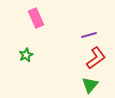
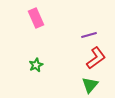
green star: moved 10 px right, 10 px down
